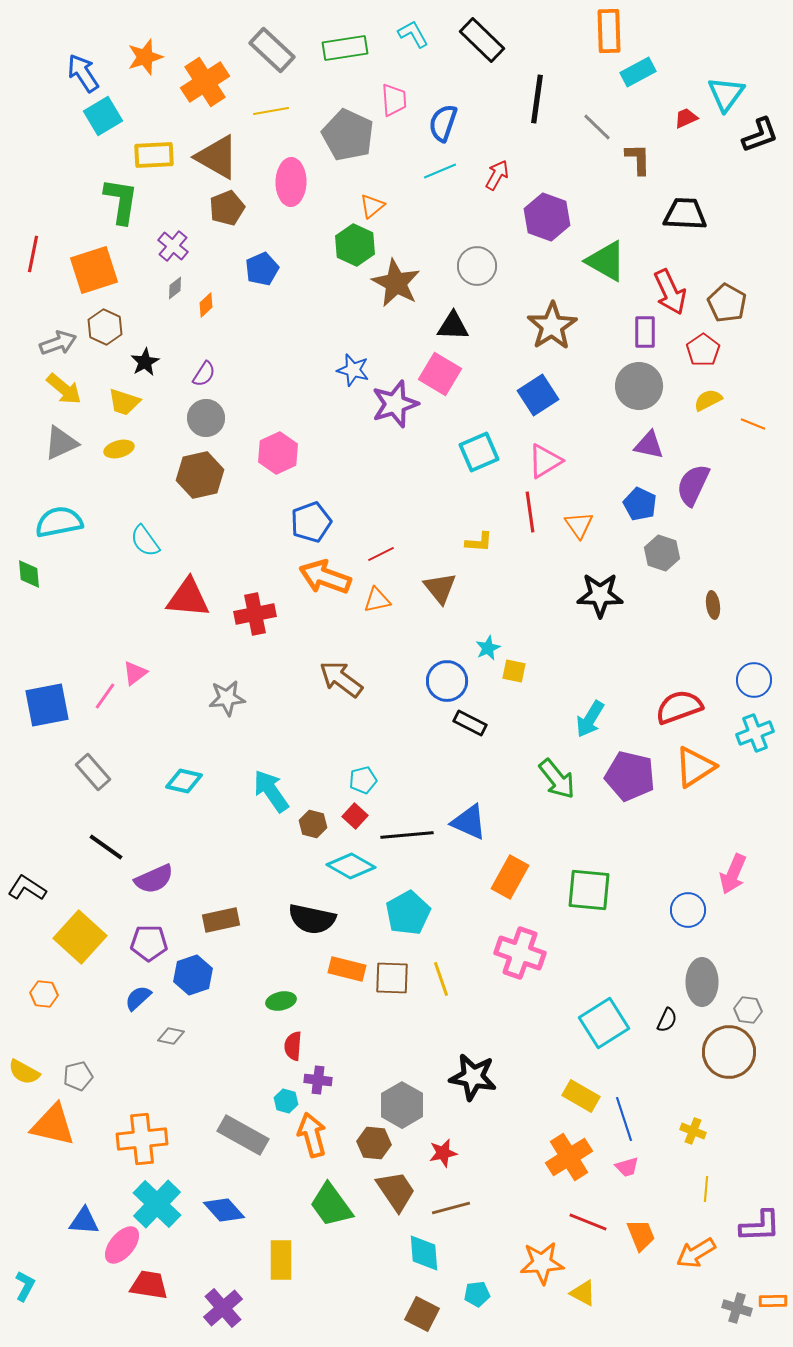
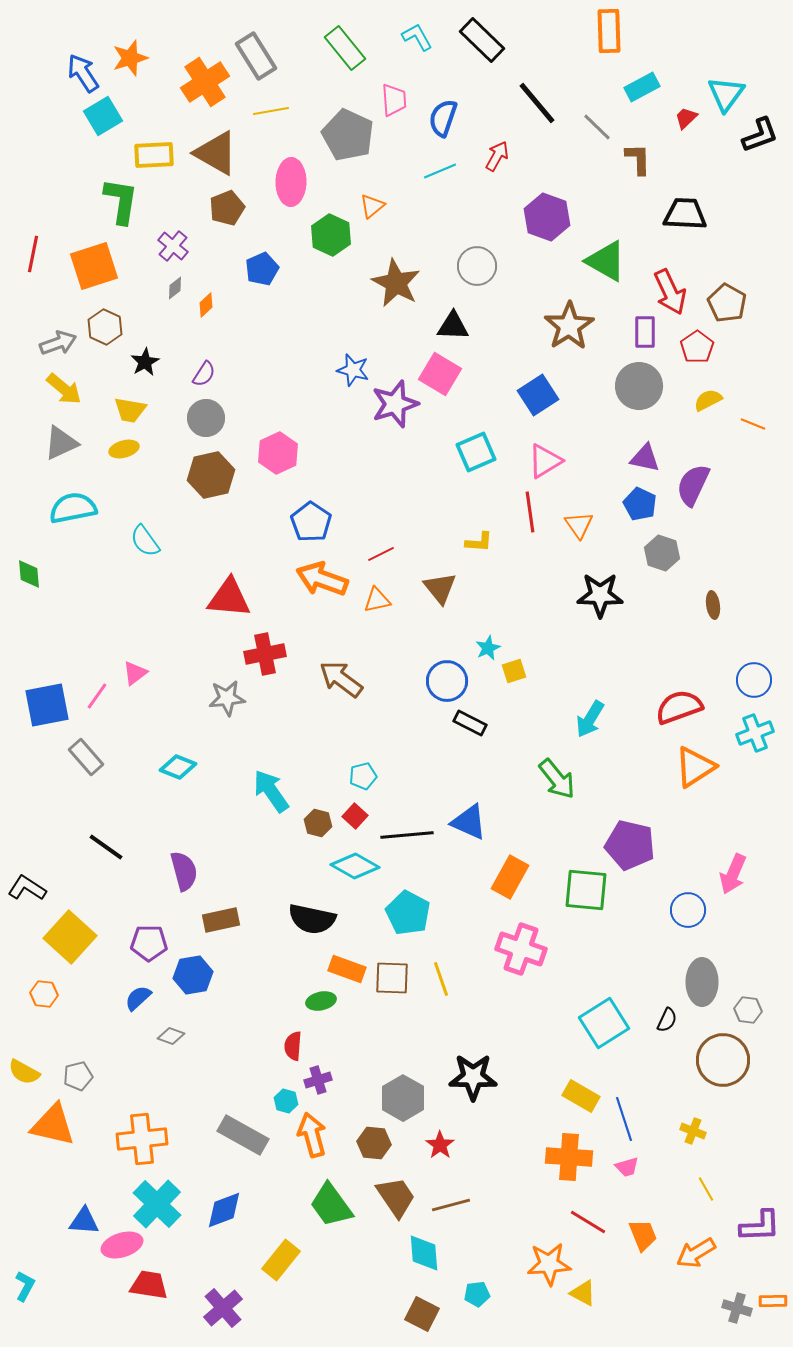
cyan L-shape at (413, 34): moved 4 px right, 3 px down
green rectangle at (345, 48): rotated 60 degrees clockwise
gray rectangle at (272, 50): moved 16 px left, 6 px down; rotated 15 degrees clockwise
orange star at (145, 57): moved 15 px left, 1 px down
cyan rectangle at (638, 72): moved 4 px right, 15 px down
black line at (537, 99): moved 4 px down; rotated 48 degrees counterclockwise
red trapezoid at (686, 118): rotated 20 degrees counterclockwise
blue semicircle at (443, 123): moved 5 px up
brown triangle at (217, 157): moved 1 px left, 4 px up
red arrow at (497, 175): moved 19 px up
green hexagon at (355, 245): moved 24 px left, 10 px up
orange square at (94, 270): moved 4 px up
brown star at (552, 326): moved 17 px right
red pentagon at (703, 350): moved 6 px left, 3 px up
yellow trapezoid at (124, 402): moved 6 px right, 8 px down; rotated 8 degrees counterclockwise
purple triangle at (649, 445): moved 4 px left, 13 px down
yellow ellipse at (119, 449): moved 5 px right
cyan square at (479, 452): moved 3 px left
brown hexagon at (200, 475): moved 11 px right
cyan semicircle at (59, 522): moved 14 px right, 14 px up
blue pentagon at (311, 522): rotated 18 degrees counterclockwise
orange arrow at (325, 577): moved 3 px left, 2 px down
red triangle at (188, 598): moved 41 px right
red cross at (255, 614): moved 10 px right, 40 px down
yellow square at (514, 671): rotated 30 degrees counterclockwise
pink line at (105, 696): moved 8 px left
gray rectangle at (93, 772): moved 7 px left, 15 px up
purple pentagon at (630, 776): moved 69 px down
cyan pentagon at (363, 780): moved 4 px up
cyan diamond at (184, 781): moved 6 px left, 14 px up; rotated 9 degrees clockwise
brown hexagon at (313, 824): moved 5 px right, 1 px up
cyan diamond at (351, 866): moved 4 px right
purple semicircle at (154, 879): moved 30 px right, 8 px up; rotated 81 degrees counterclockwise
green square at (589, 890): moved 3 px left
cyan pentagon at (408, 913): rotated 15 degrees counterclockwise
yellow square at (80, 937): moved 10 px left
pink cross at (520, 953): moved 1 px right, 4 px up
orange rectangle at (347, 969): rotated 6 degrees clockwise
blue hexagon at (193, 975): rotated 9 degrees clockwise
green ellipse at (281, 1001): moved 40 px right
gray diamond at (171, 1036): rotated 8 degrees clockwise
brown circle at (729, 1052): moved 6 px left, 8 px down
black star at (473, 1077): rotated 9 degrees counterclockwise
purple cross at (318, 1080): rotated 24 degrees counterclockwise
gray hexagon at (402, 1105): moved 1 px right, 7 px up
red star at (443, 1153): moved 3 px left, 8 px up; rotated 24 degrees counterclockwise
orange cross at (569, 1157): rotated 36 degrees clockwise
yellow line at (706, 1189): rotated 35 degrees counterclockwise
brown trapezoid at (396, 1191): moved 6 px down
brown line at (451, 1208): moved 3 px up
blue diamond at (224, 1210): rotated 69 degrees counterclockwise
red line at (588, 1222): rotated 9 degrees clockwise
orange trapezoid at (641, 1235): moved 2 px right
pink ellipse at (122, 1245): rotated 33 degrees clockwise
yellow rectangle at (281, 1260): rotated 39 degrees clockwise
orange star at (542, 1263): moved 7 px right, 1 px down
